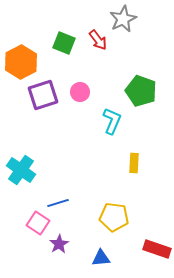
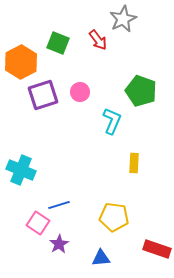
green square: moved 6 px left
cyan cross: rotated 12 degrees counterclockwise
blue line: moved 1 px right, 2 px down
